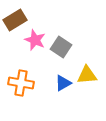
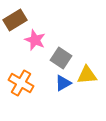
gray square: moved 11 px down
orange cross: rotated 20 degrees clockwise
